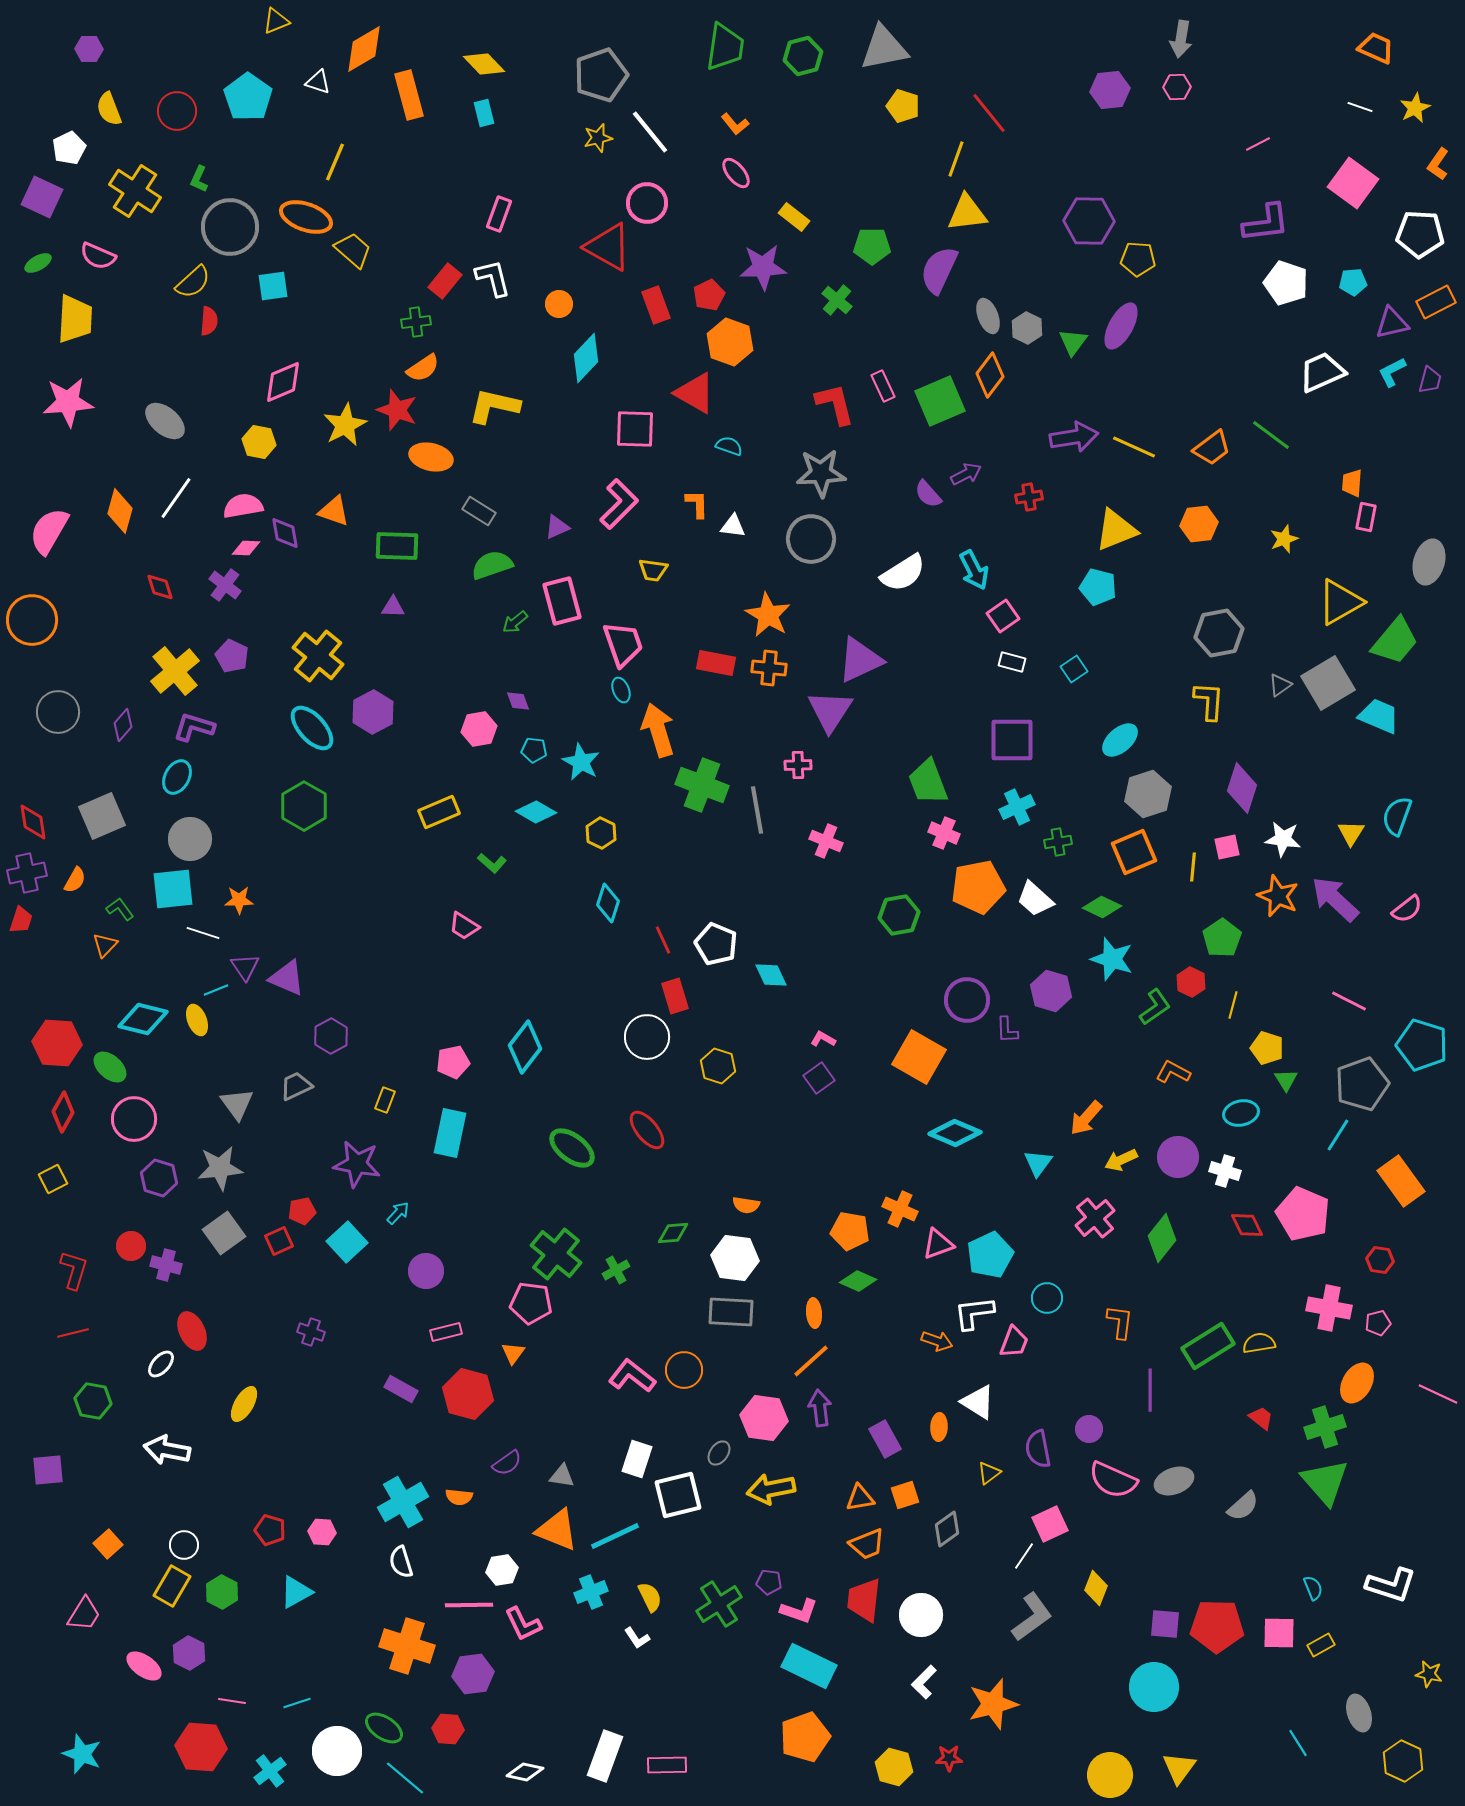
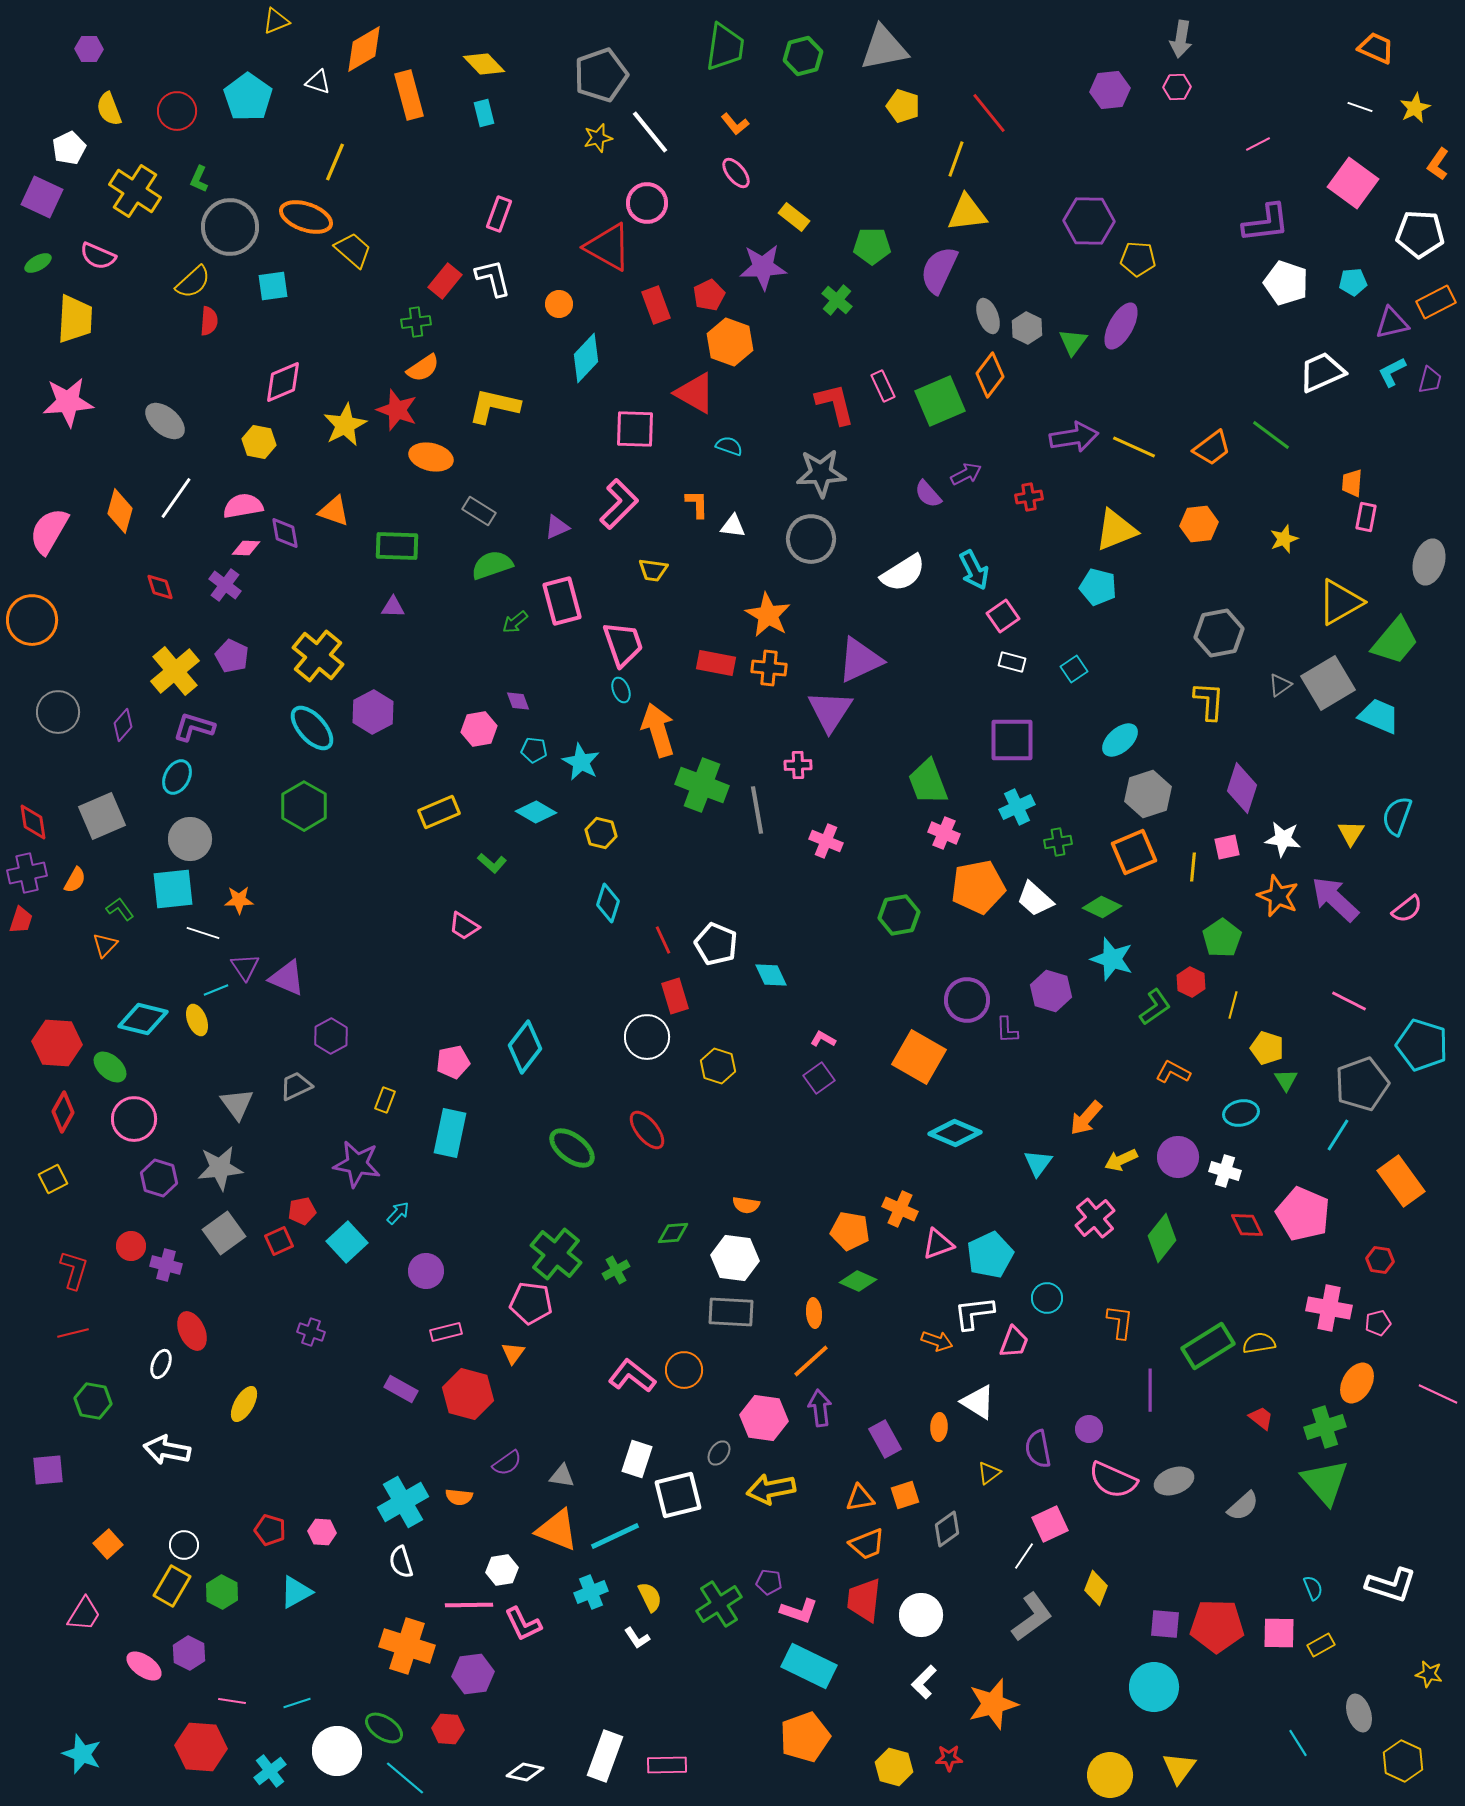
yellow hexagon at (601, 833): rotated 12 degrees counterclockwise
white ellipse at (161, 1364): rotated 20 degrees counterclockwise
